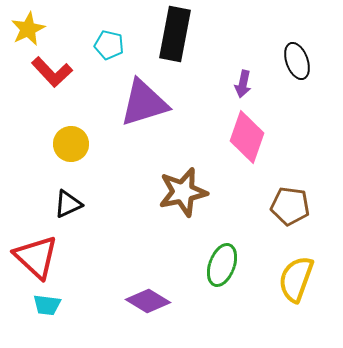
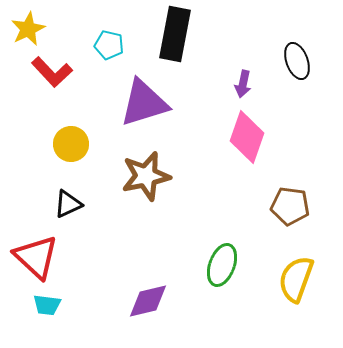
brown star: moved 37 px left, 16 px up
purple diamond: rotated 45 degrees counterclockwise
